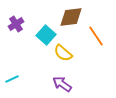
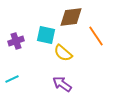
purple cross: moved 17 px down; rotated 14 degrees clockwise
cyan square: rotated 30 degrees counterclockwise
